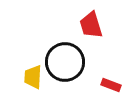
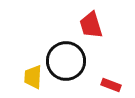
black circle: moved 1 px right, 1 px up
